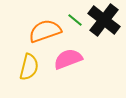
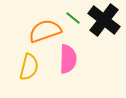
green line: moved 2 px left, 2 px up
pink semicircle: rotated 112 degrees clockwise
